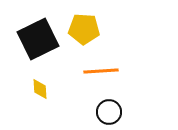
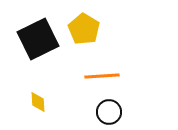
yellow pentagon: rotated 28 degrees clockwise
orange line: moved 1 px right, 5 px down
yellow diamond: moved 2 px left, 13 px down
